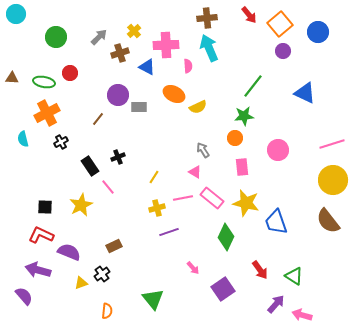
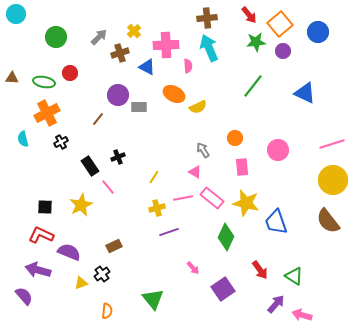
green star at (244, 116): moved 12 px right, 74 px up
